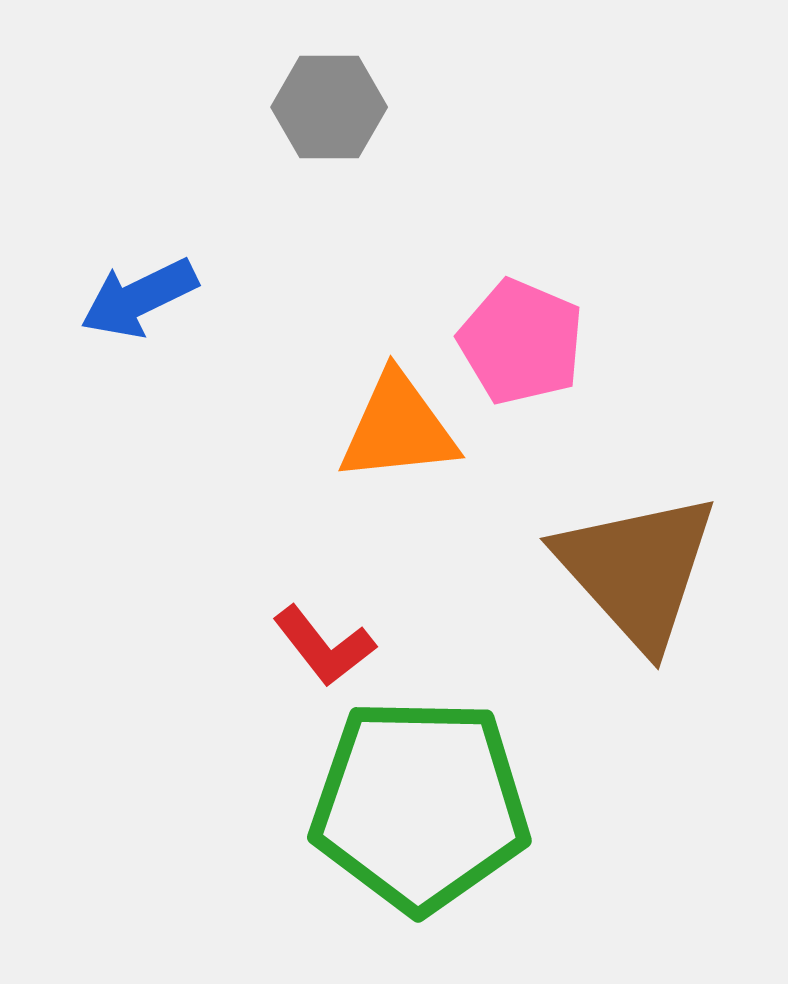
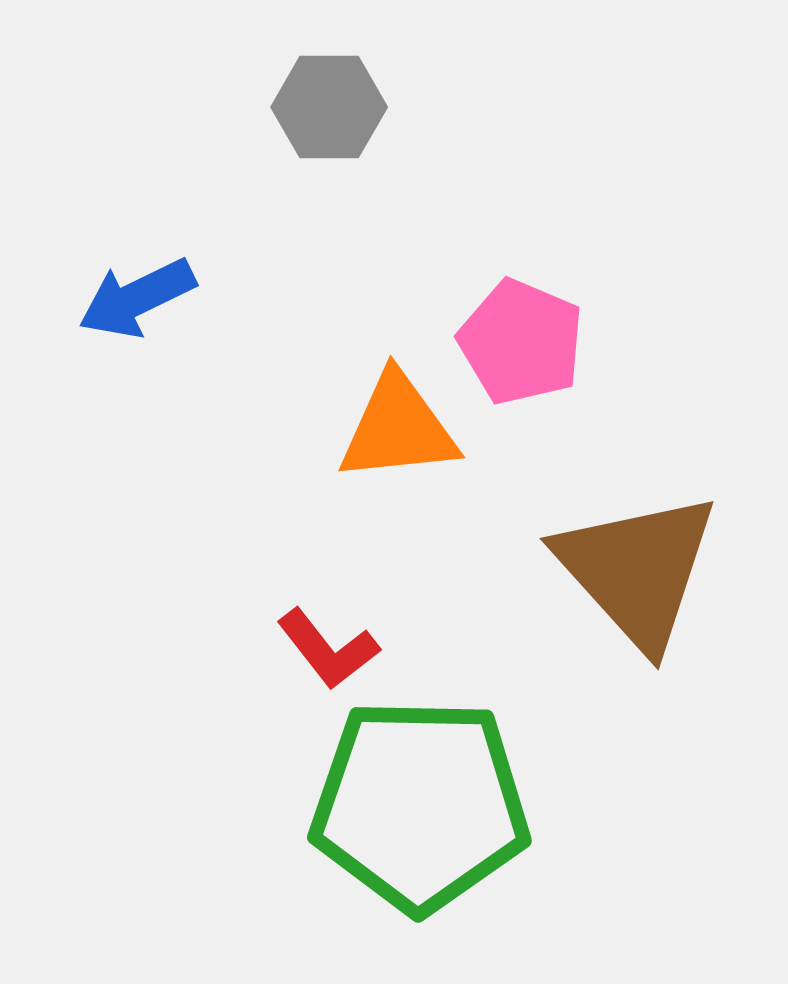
blue arrow: moved 2 px left
red L-shape: moved 4 px right, 3 px down
